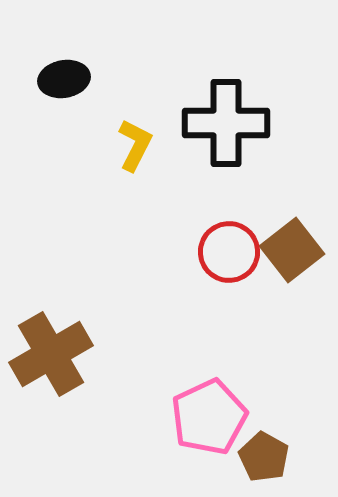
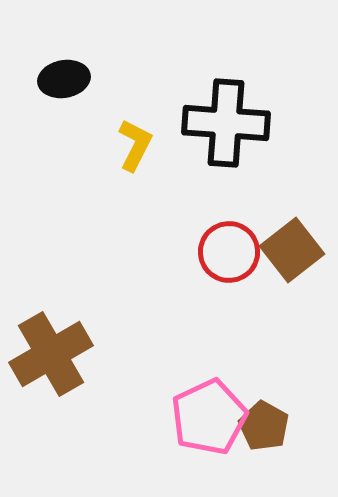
black cross: rotated 4 degrees clockwise
brown pentagon: moved 31 px up
